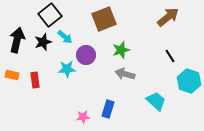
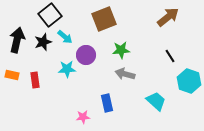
green star: rotated 12 degrees clockwise
blue rectangle: moved 1 px left, 6 px up; rotated 30 degrees counterclockwise
